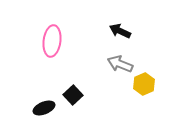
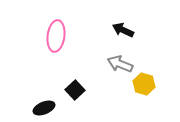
black arrow: moved 3 px right, 1 px up
pink ellipse: moved 4 px right, 5 px up
yellow hexagon: rotated 20 degrees counterclockwise
black square: moved 2 px right, 5 px up
